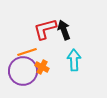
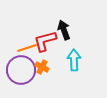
red L-shape: moved 12 px down
orange line: moved 4 px up
purple circle: moved 2 px left, 1 px up
